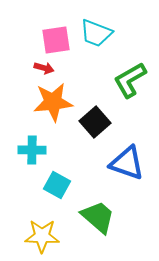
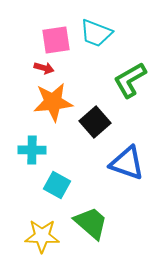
green trapezoid: moved 7 px left, 6 px down
